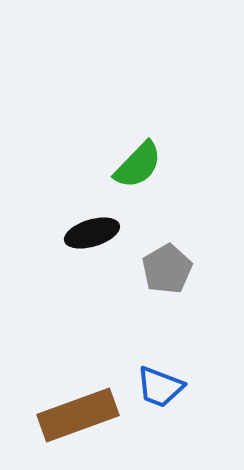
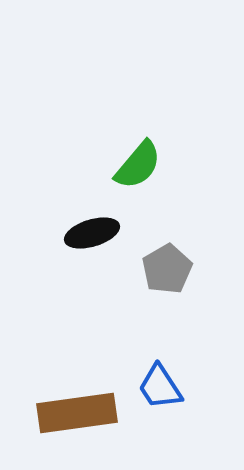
green semicircle: rotated 4 degrees counterclockwise
blue trapezoid: rotated 36 degrees clockwise
brown rectangle: moved 1 px left, 2 px up; rotated 12 degrees clockwise
